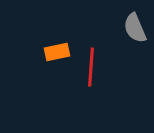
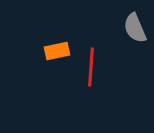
orange rectangle: moved 1 px up
